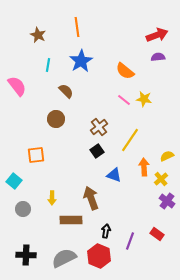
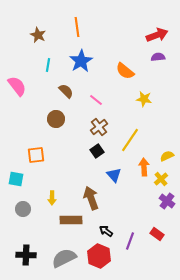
pink line: moved 28 px left
blue triangle: rotated 28 degrees clockwise
cyan square: moved 2 px right, 2 px up; rotated 28 degrees counterclockwise
black arrow: rotated 64 degrees counterclockwise
